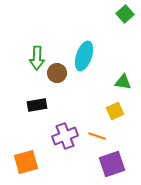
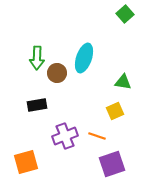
cyan ellipse: moved 2 px down
